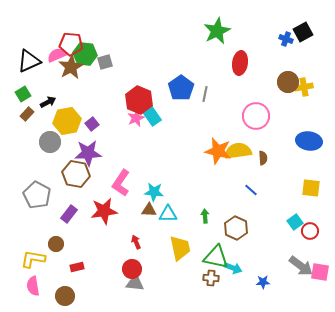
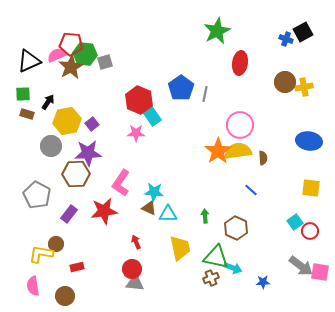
brown circle at (288, 82): moved 3 px left
green square at (23, 94): rotated 28 degrees clockwise
black arrow at (48, 102): rotated 28 degrees counterclockwise
brown rectangle at (27, 114): rotated 64 degrees clockwise
pink circle at (256, 116): moved 16 px left, 9 px down
pink star at (136, 118): moved 15 px down; rotated 24 degrees clockwise
gray circle at (50, 142): moved 1 px right, 4 px down
orange star at (218, 151): rotated 24 degrees clockwise
brown hexagon at (76, 174): rotated 12 degrees counterclockwise
brown triangle at (149, 210): moved 2 px up; rotated 21 degrees clockwise
yellow L-shape at (33, 259): moved 8 px right, 5 px up
brown cross at (211, 278): rotated 28 degrees counterclockwise
